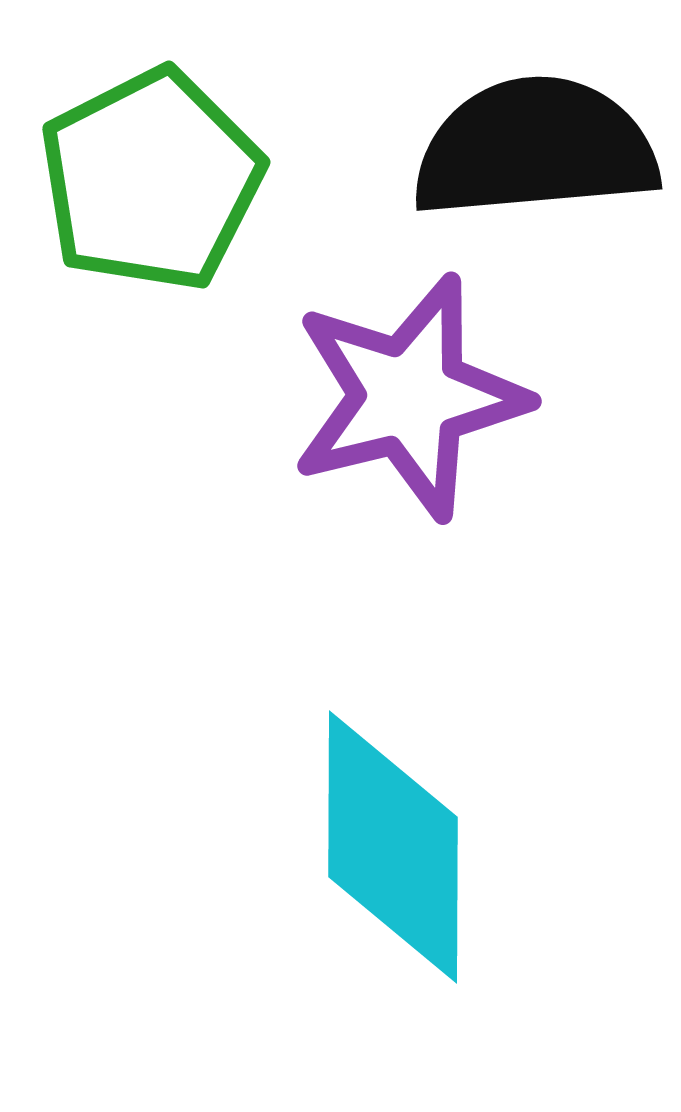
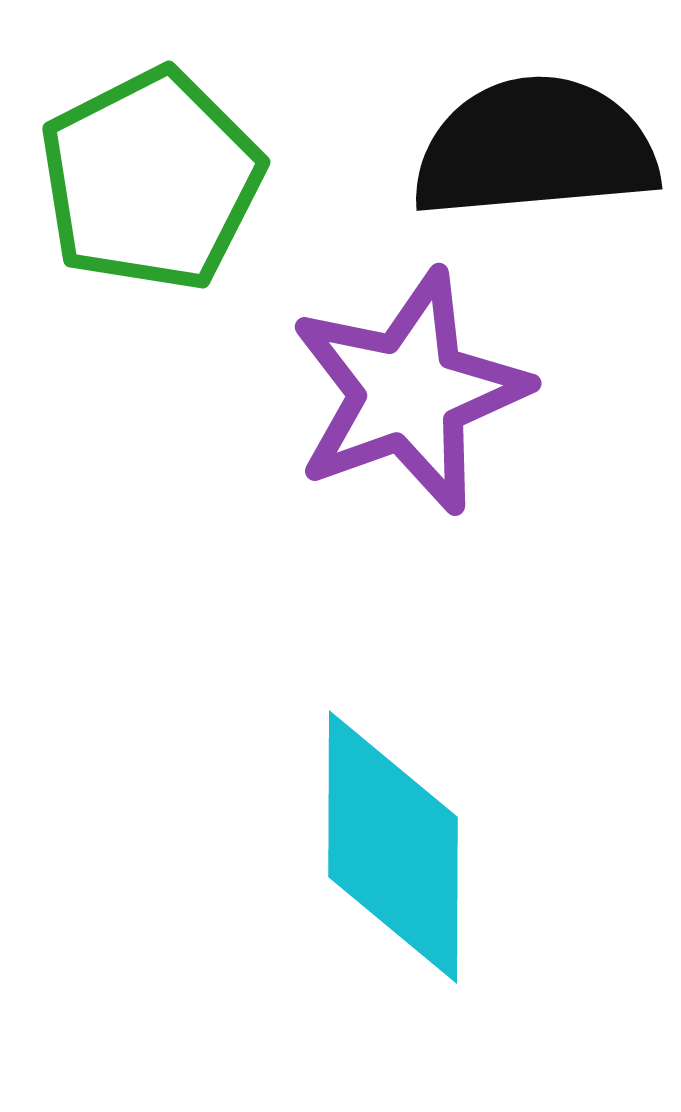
purple star: moved 5 px up; rotated 6 degrees counterclockwise
